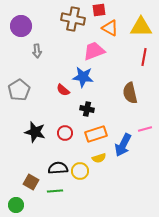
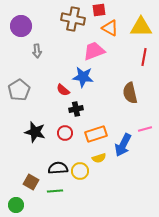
black cross: moved 11 px left; rotated 24 degrees counterclockwise
